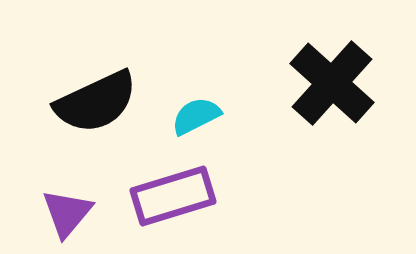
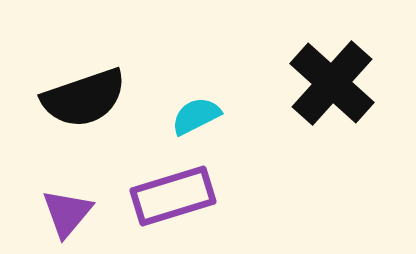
black semicircle: moved 12 px left, 4 px up; rotated 6 degrees clockwise
